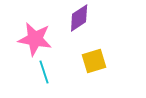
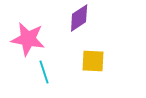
pink star: moved 7 px left
yellow square: moved 1 px left; rotated 20 degrees clockwise
